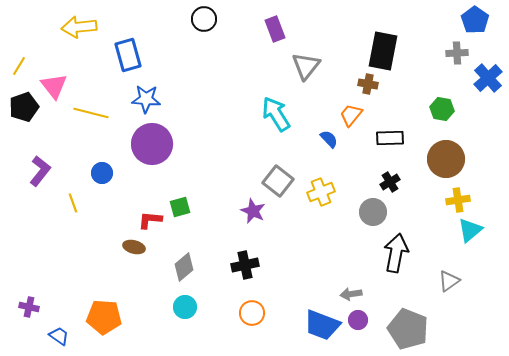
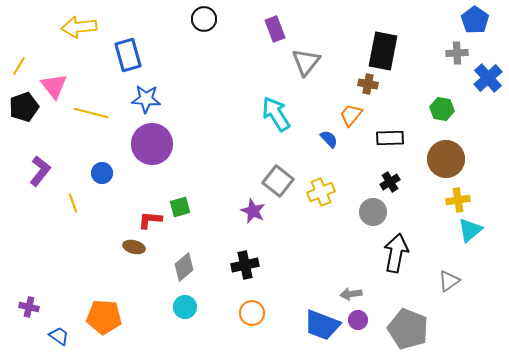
gray triangle at (306, 66): moved 4 px up
